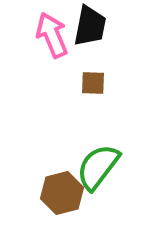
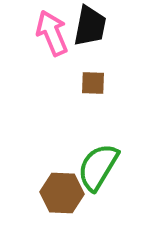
pink arrow: moved 2 px up
green semicircle: rotated 6 degrees counterclockwise
brown hexagon: rotated 18 degrees clockwise
